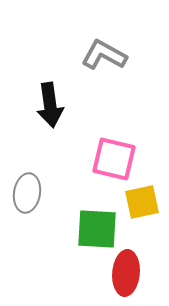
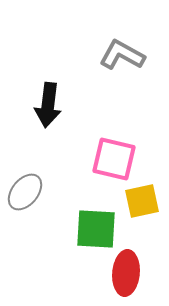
gray L-shape: moved 18 px right
black arrow: moved 2 px left; rotated 15 degrees clockwise
gray ellipse: moved 2 px left, 1 px up; rotated 30 degrees clockwise
yellow square: moved 1 px up
green square: moved 1 px left
